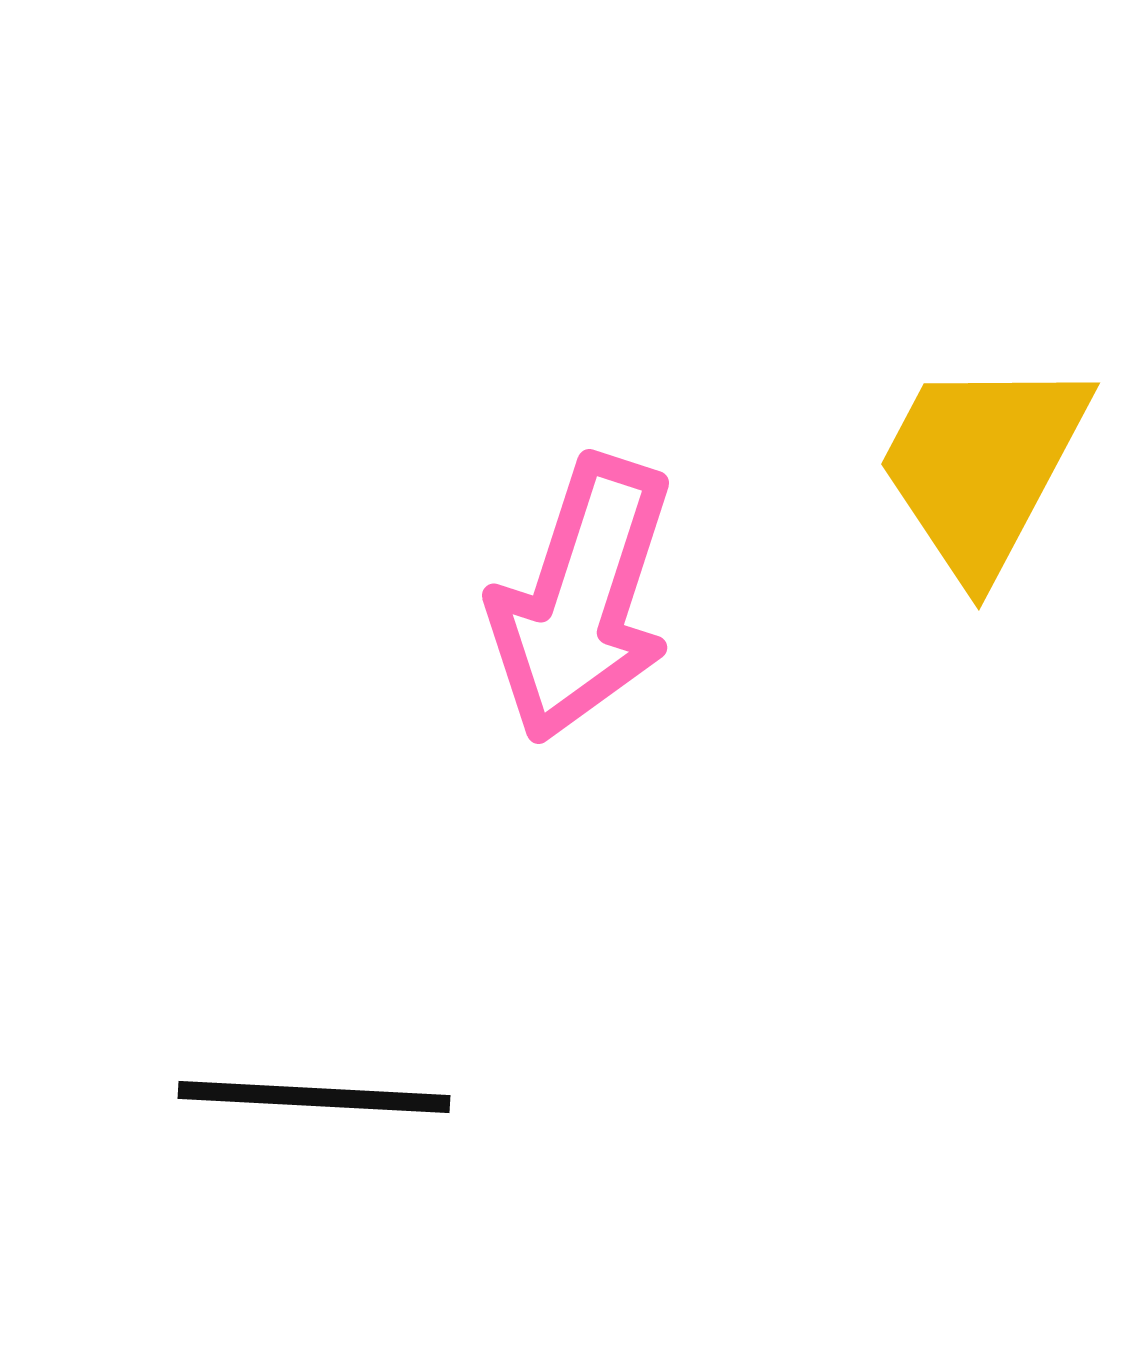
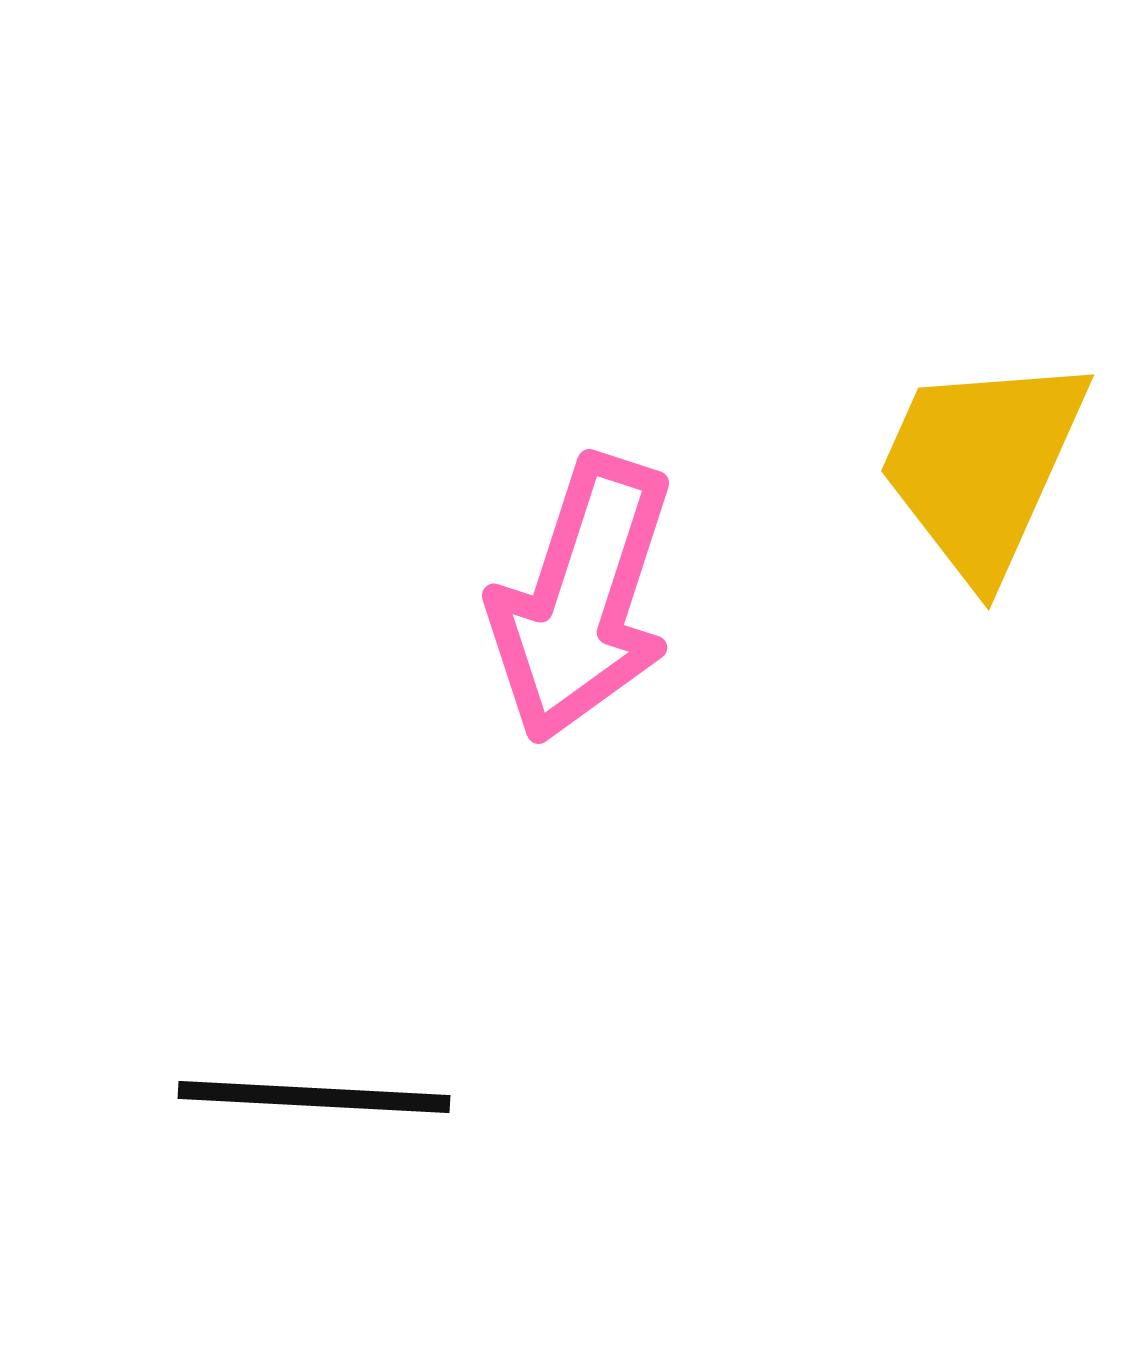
yellow trapezoid: rotated 4 degrees counterclockwise
